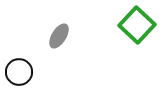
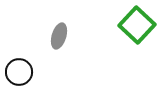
gray ellipse: rotated 15 degrees counterclockwise
